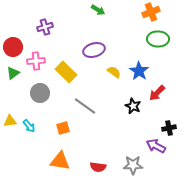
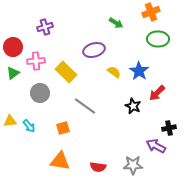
green arrow: moved 18 px right, 13 px down
